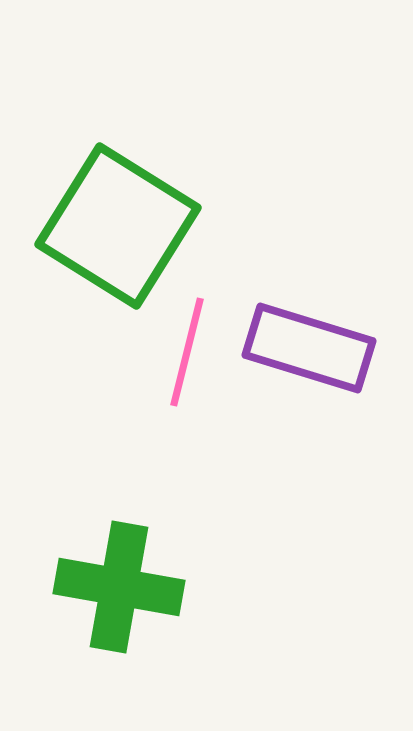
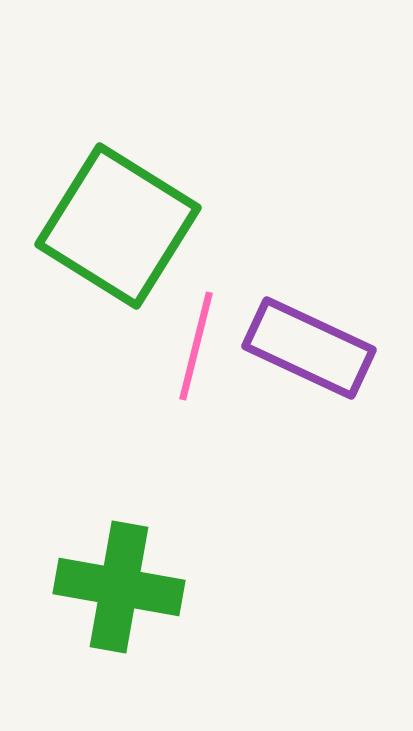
purple rectangle: rotated 8 degrees clockwise
pink line: moved 9 px right, 6 px up
